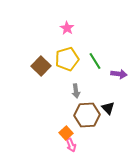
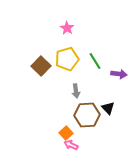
pink arrow: rotated 136 degrees clockwise
